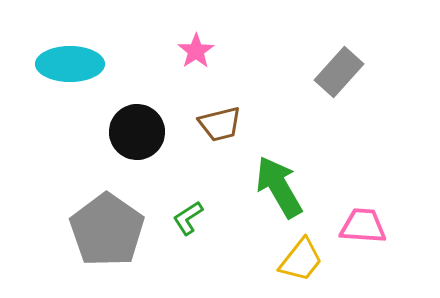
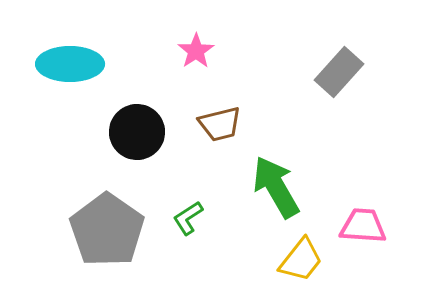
green arrow: moved 3 px left
